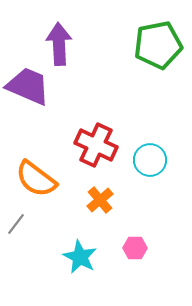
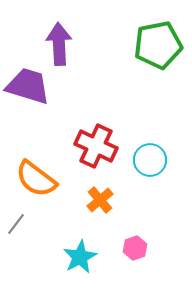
purple trapezoid: rotated 6 degrees counterclockwise
red cross: moved 1 px down
pink hexagon: rotated 20 degrees counterclockwise
cyan star: rotated 16 degrees clockwise
